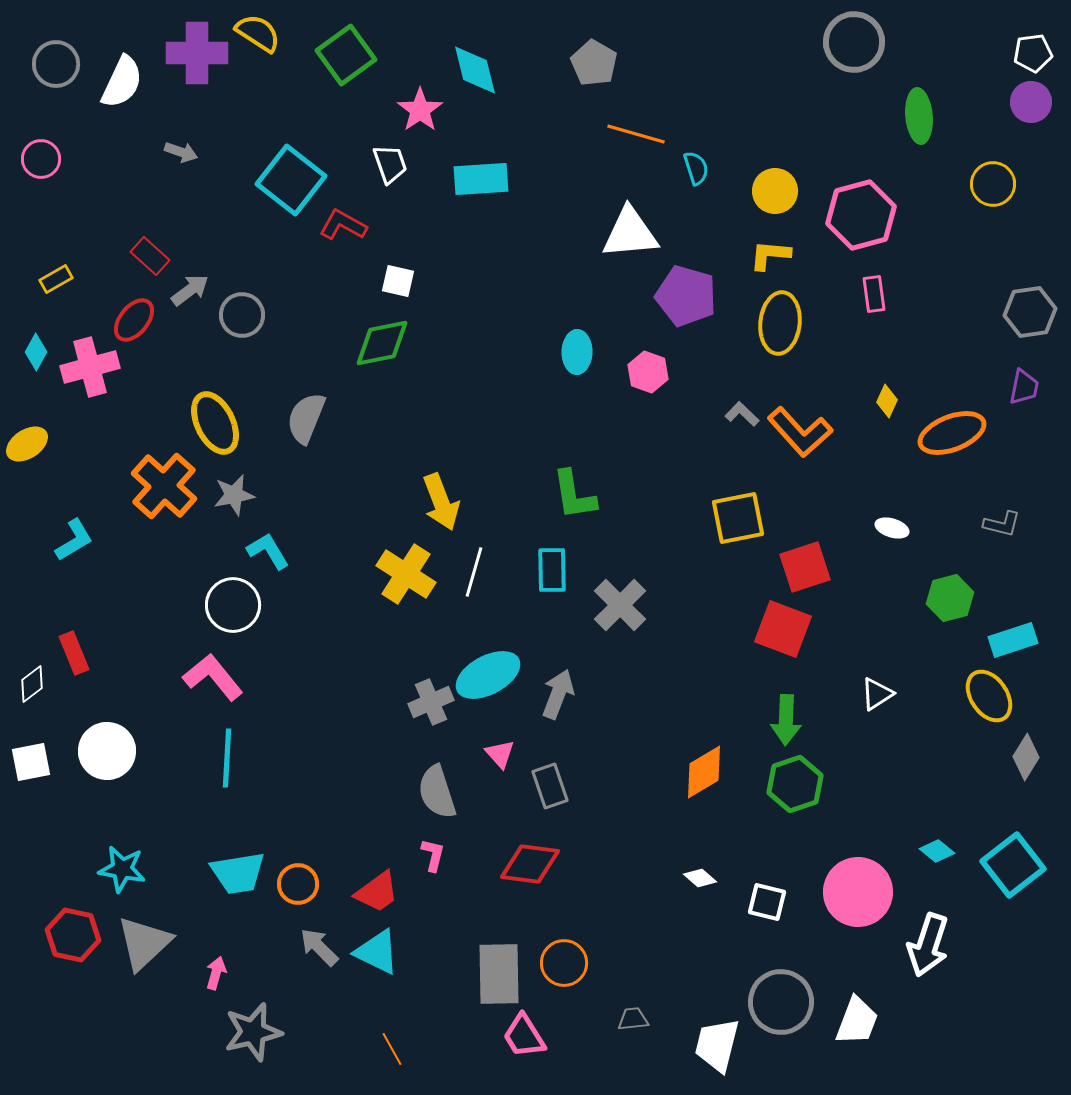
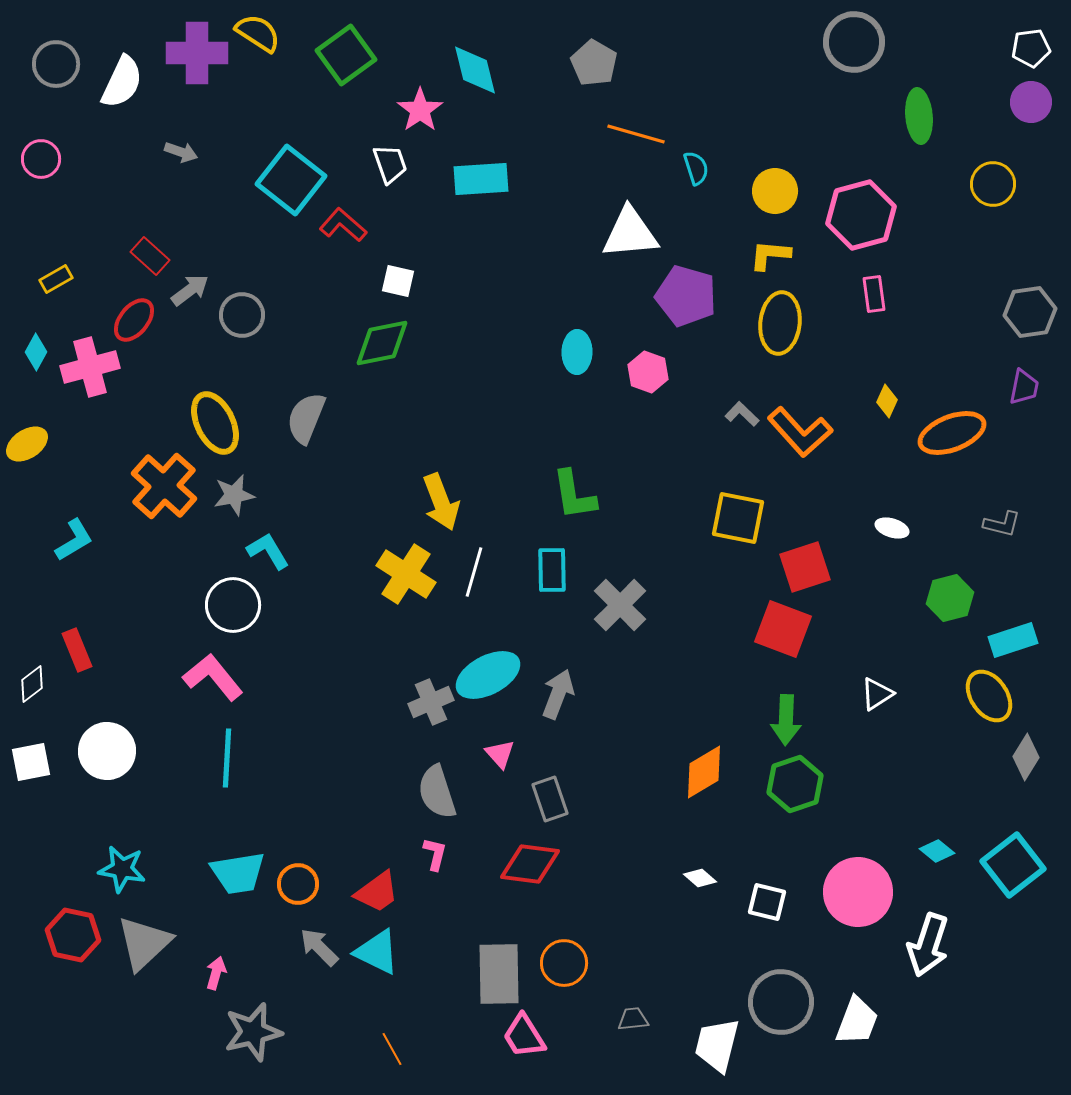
white pentagon at (1033, 53): moved 2 px left, 5 px up
red L-shape at (343, 225): rotated 12 degrees clockwise
yellow square at (738, 518): rotated 22 degrees clockwise
red rectangle at (74, 653): moved 3 px right, 3 px up
gray rectangle at (550, 786): moved 13 px down
pink L-shape at (433, 855): moved 2 px right, 1 px up
